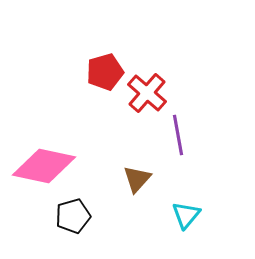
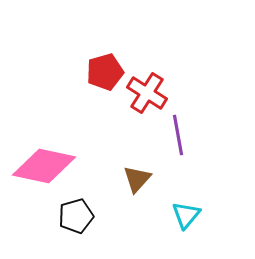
red cross: rotated 9 degrees counterclockwise
black pentagon: moved 3 px right
